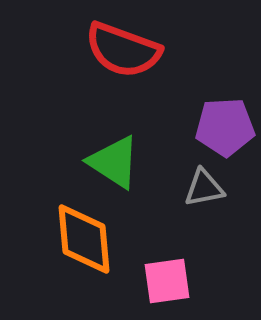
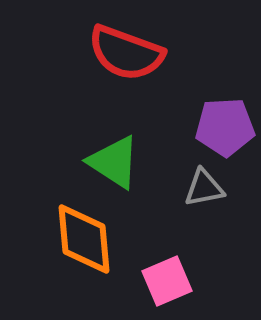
red semicircle: moved 3 px right, 3 px down
pink square: rotated 15 degrees counterclockwise
